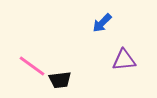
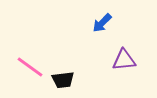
pink line: moved 2 px left, 1 px down
black trapezoid: moved 3 px right
